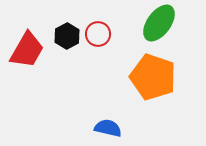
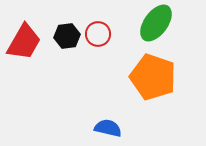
green ellipse: moved 3 px left
black hexagon: rotated 20 degrees clockwise
red trapezoid: moved 3 px left, 8 px up
